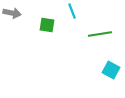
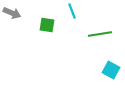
gray arrow: rotated 12 degrees clockwise
